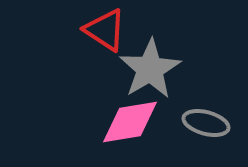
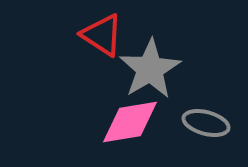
red triangle: moved 3 px left, 5 px down
